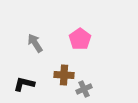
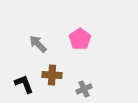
gray arrow: moved 3 px right, 1 px down; rotated 12 degrees counterclockwise
brown cross: moved 12 px left
black L-shape: rotated 55 degrees clockwise
